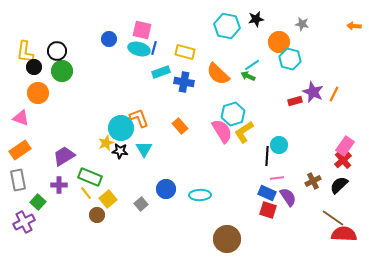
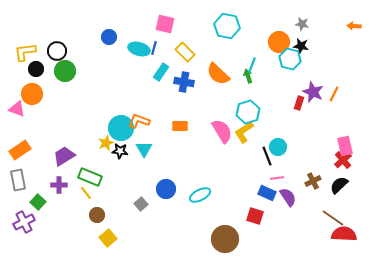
black star at (256, 19): moved 45 px right, 27 px down; rotated 21 degrees clockwise
pink square at (142, 30): moved 23 px right, 6 px up
blue circle at (109, 39): moved 2 px up
yellow L-shape at (25, 52): rotated 75 degrees clockwise
yellow rectangle at (185, 52): rotated 30 degrees clockwise
cyan line at (252, 65): rotated 35 degrees counterclockwise
black circle at (34, 67): moved 2 px right, 2 px down
green circle at (62, 71): moved 3 px right
cyan rectangle at (161, 72): rotated 36 degrees counterclockwise
green arrow at (248, 76): rotated 48 degrees clockwise
orange circle at (38, 93): moved 6 px left, 1 px down
red rectangle at (295, 101): moved 4 px right, 2 px down; rotated 56 degrees counterclockwise
cyan hexagon at (233, 114): moved 15 px right, 2 px up
pink triangle at (21, 118): moved 4 px left, 9 px up
orange L-shape at (139, 118): moved 3 px down; rotated 50 degrees counterclockwise
orange rectangle at (180, 126): rotated 49 degrees counterclockwise
cyan circle at (279, 145): moved 1 px left, 2 px down
pink rectangle at (345, 146): rotated 48 degrees counterclockwise
black line at (267, 156): rotated 24 degrees counterclockwise
cyan ellipse at (200, 195): rotated 25 degrees counterclockwise
yellow square at (108, 199): moved 39 px down
red square at (268, 210): moved 13 px left, 6 px down
brown circle at (227, 239): moved 2 px left
